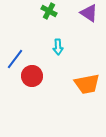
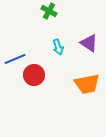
purple triangle: moved 30 px down
cyan arrow: rotated 14 degrees counterclockwise
blue line: rotated 30 degrees clockwise
red circle: moved 2 px right, 1 px up
